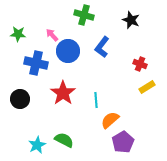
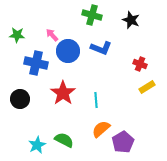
green cross: moved 8 px right
green star: moved 1 px left, 1 px down
blue L-shape: moved 1 px left, 1 px down; rotated 105 degrees counterclockwise
orange semicircle: moved 9 px left, 9 px down
